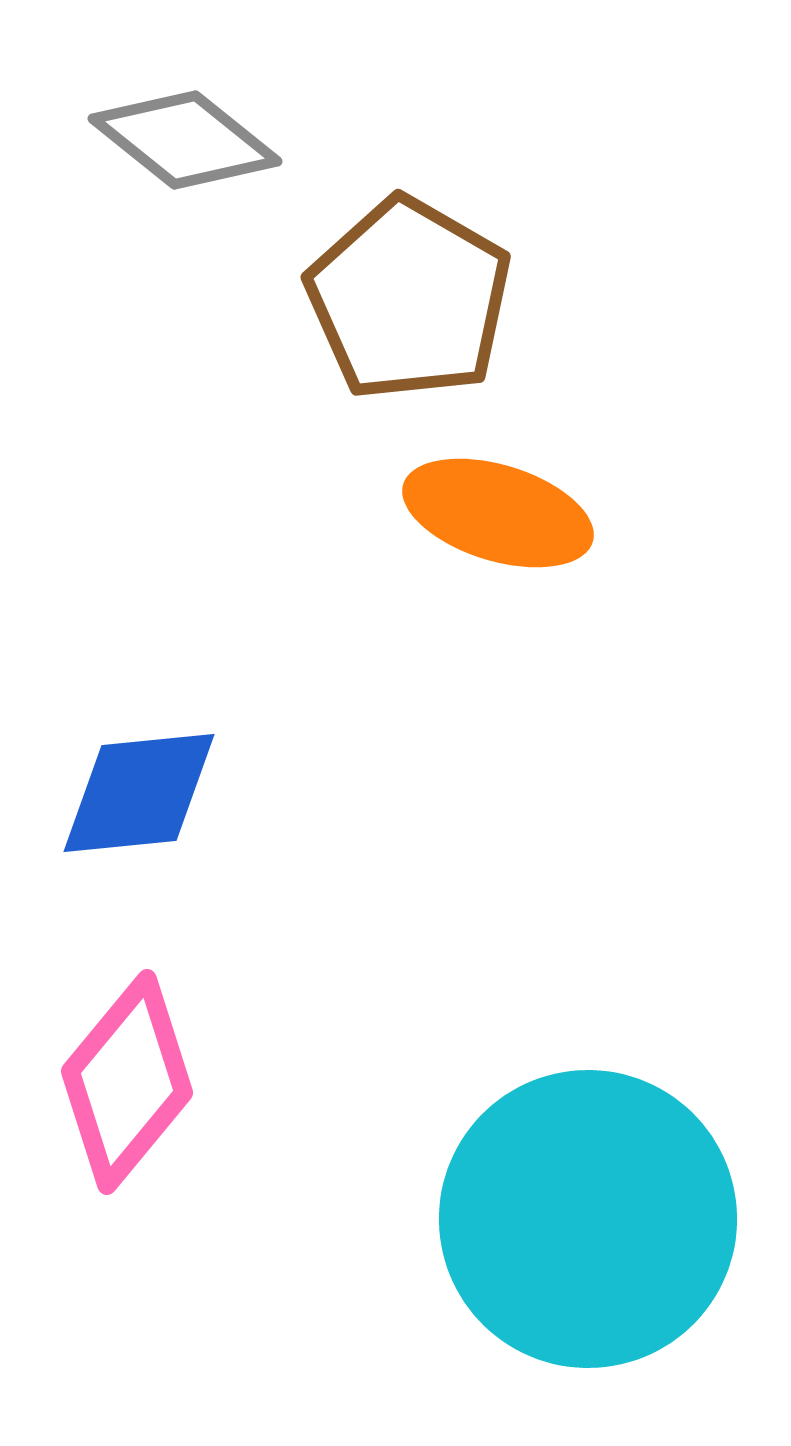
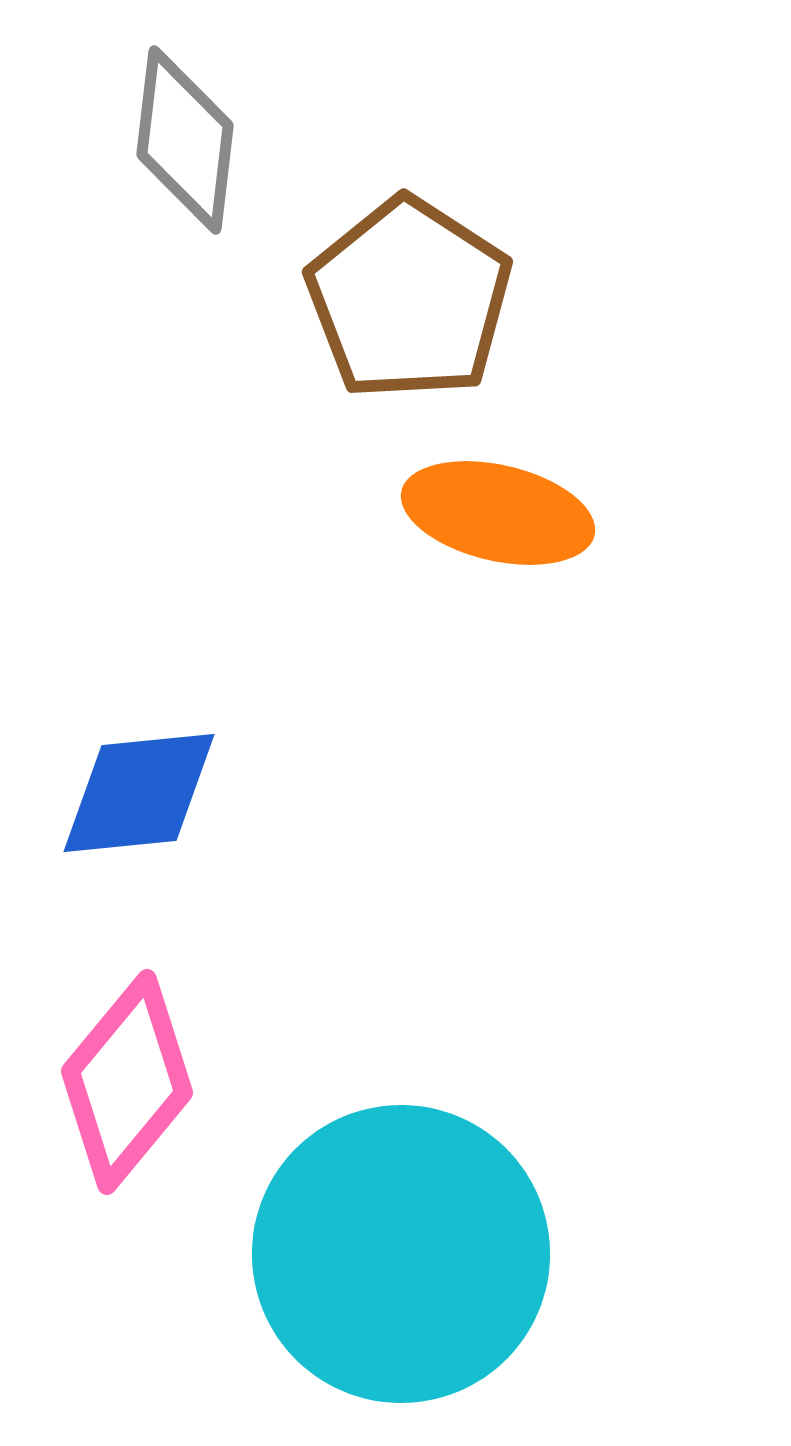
gray diamond: rotated 58 degrees clockwise
brown pentagon: rotated 3 degrees clockwise
orange ellipse: rotated 4 degrees counterclockwise
cyan circle: moved 187 px left, 35 px down
